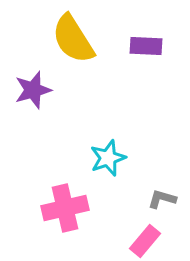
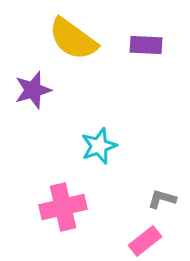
yellow semicircle: rotated 22 degrees counterclockwise
purple rectangle: moved 1 px up
cyan star: moved 9 px left, 12 px up
pink cross: moved 2 px left, 1 px up
pink rectangle: rotated 12 degrees clockwise
